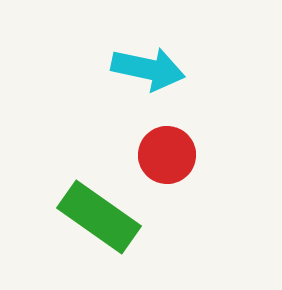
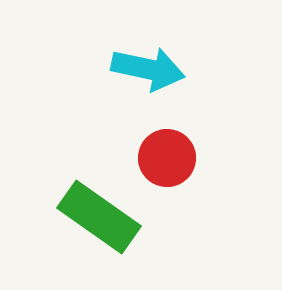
red circle: moved 3 px down
